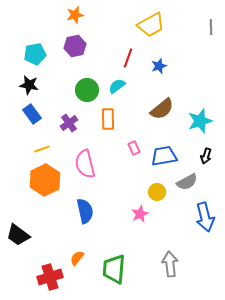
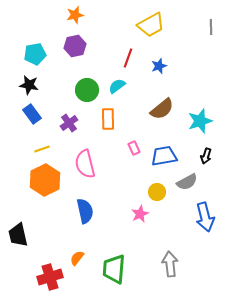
black trapezoid: rotated 40 degrees clockwise
